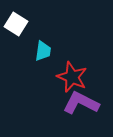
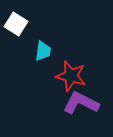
red star: moved 1 px left, 1 px up; rotated 8 degrees counterclockwise
